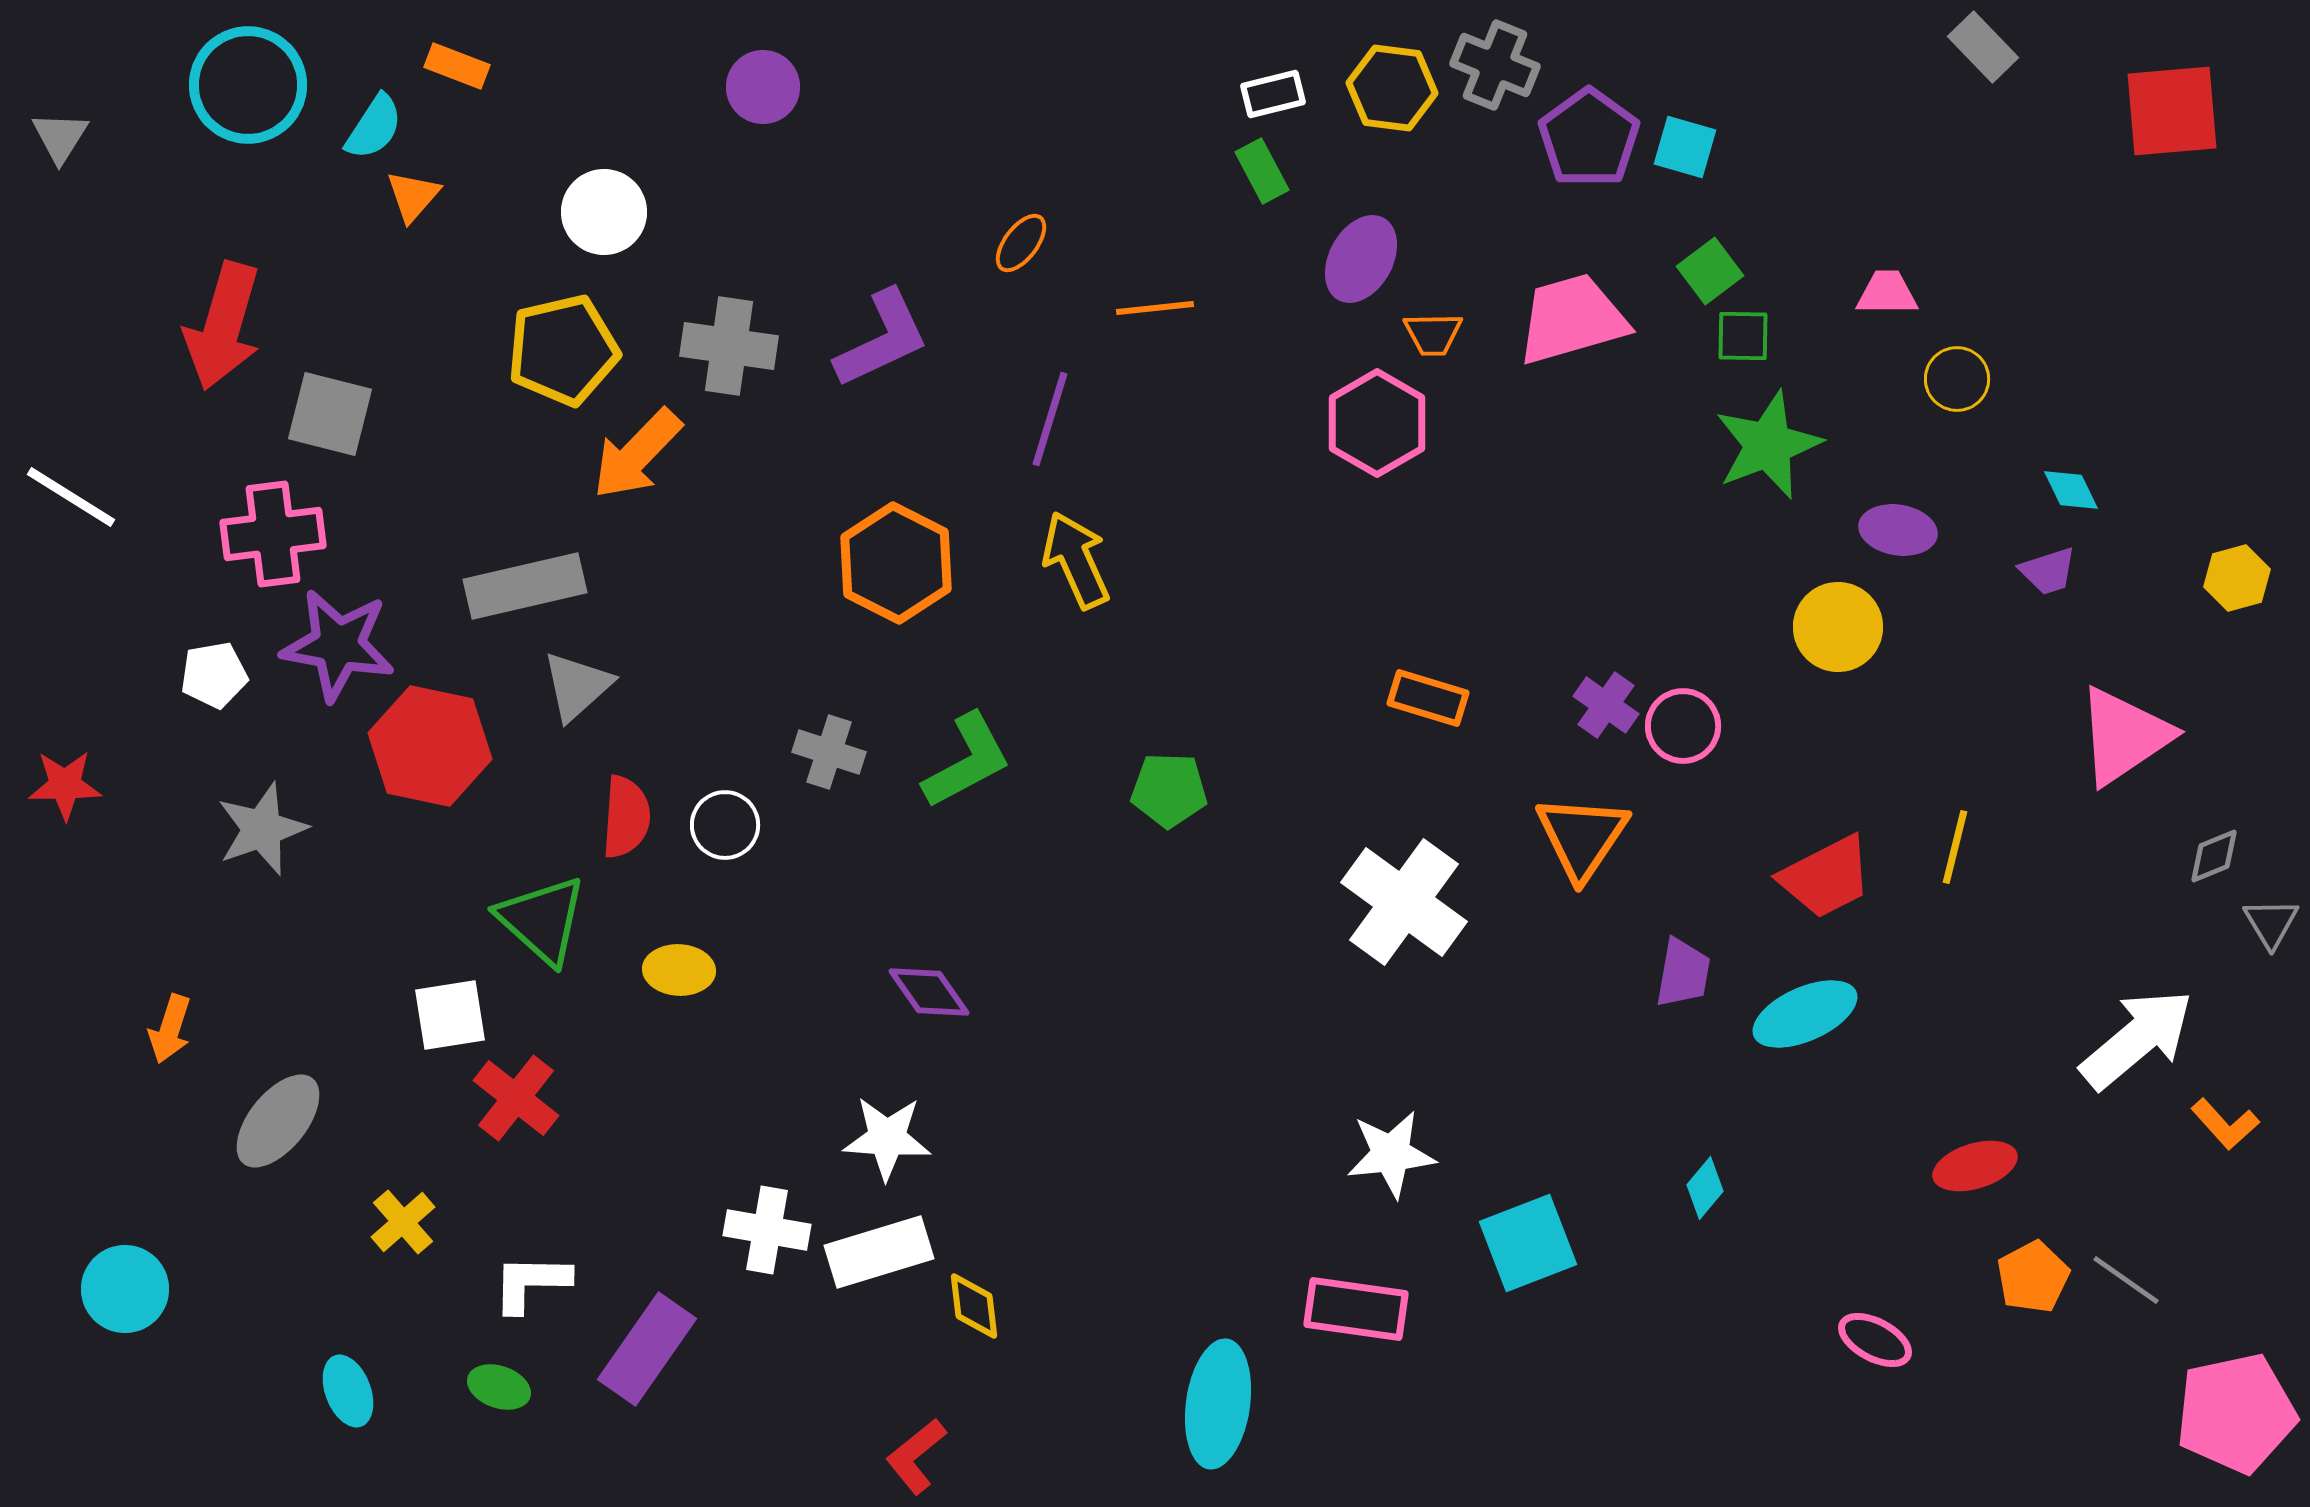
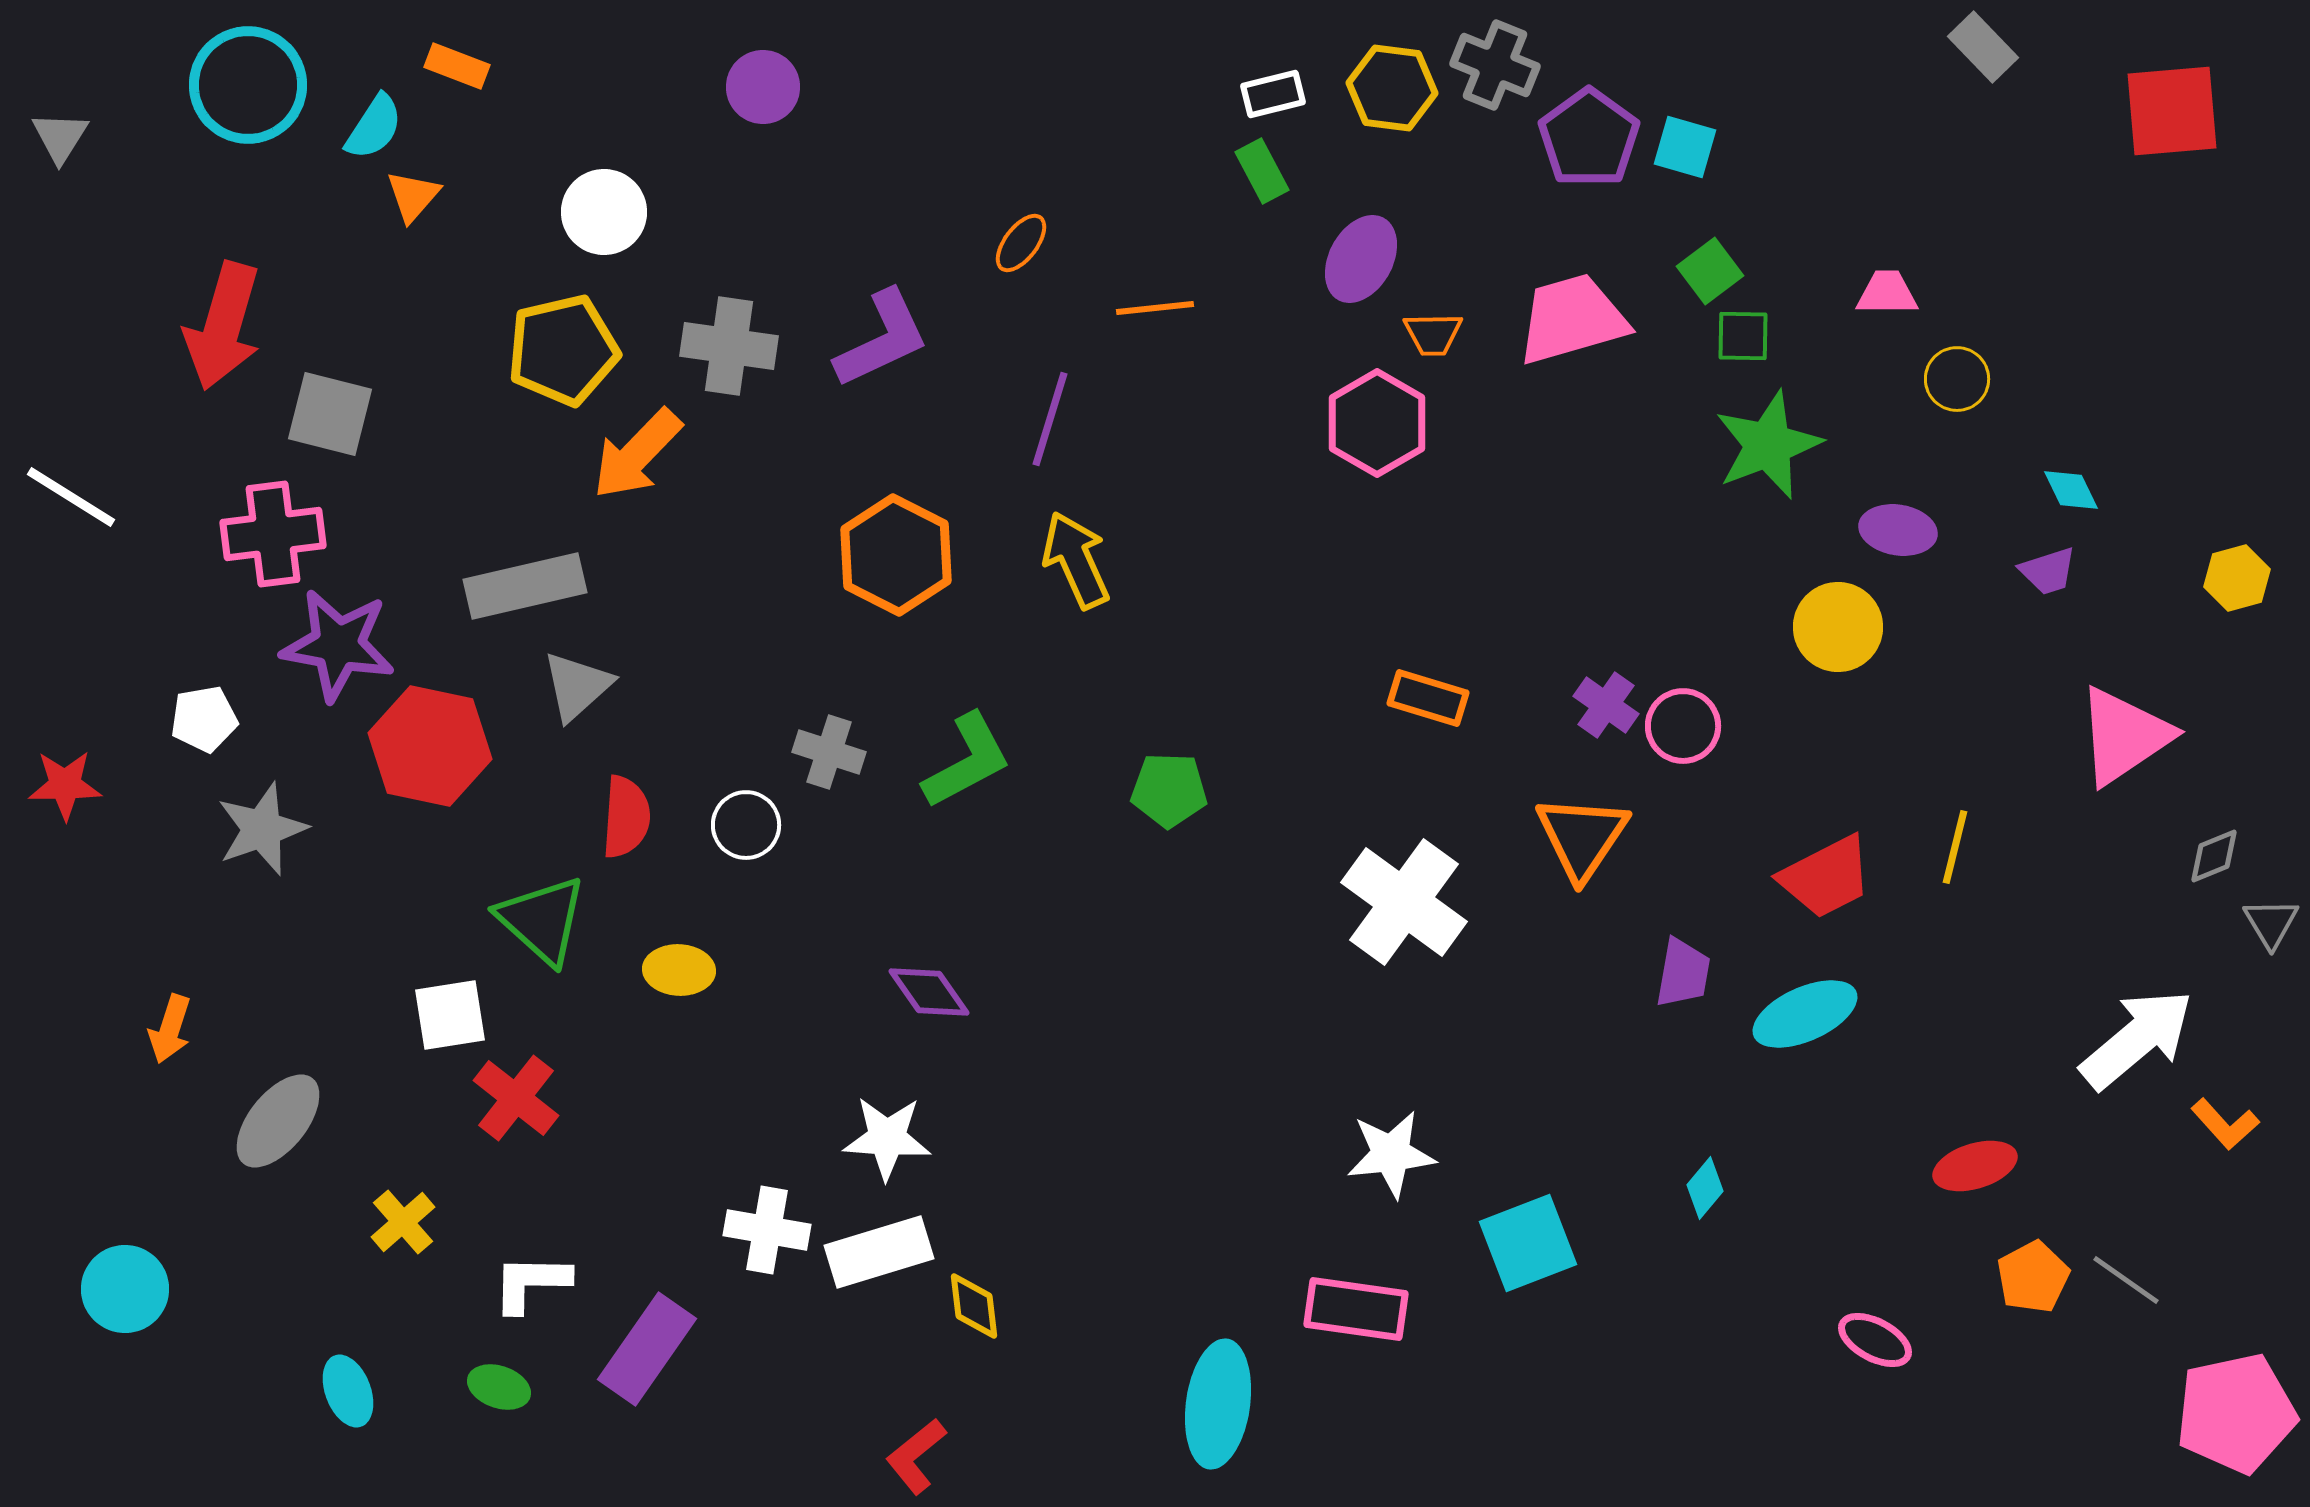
orange hexagon at (896, 563): moved 8 px up
white pentagon at (214, 675): moved 10 px left, 44 px down
white circle at (725, 825): moved 21 px right
